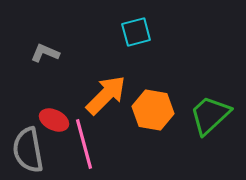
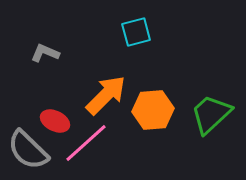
orange hexagon: rotated 15 degrees counterclockwise
green trapezoid: moved 1 px right, 1 px up
red ellipse: moved 1 px right, 1 px down
pink line: moved 2 px right, 1 px up; rotated 63 degrees clockwise
gray semicircle: rotated 36 degrees counterclockwise
